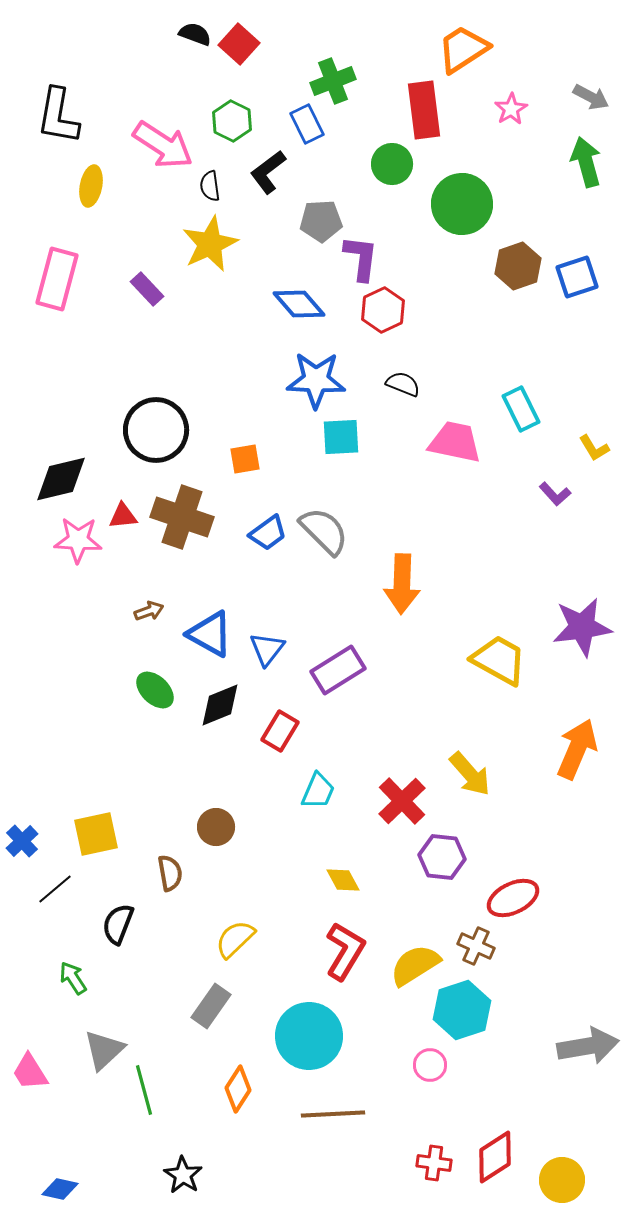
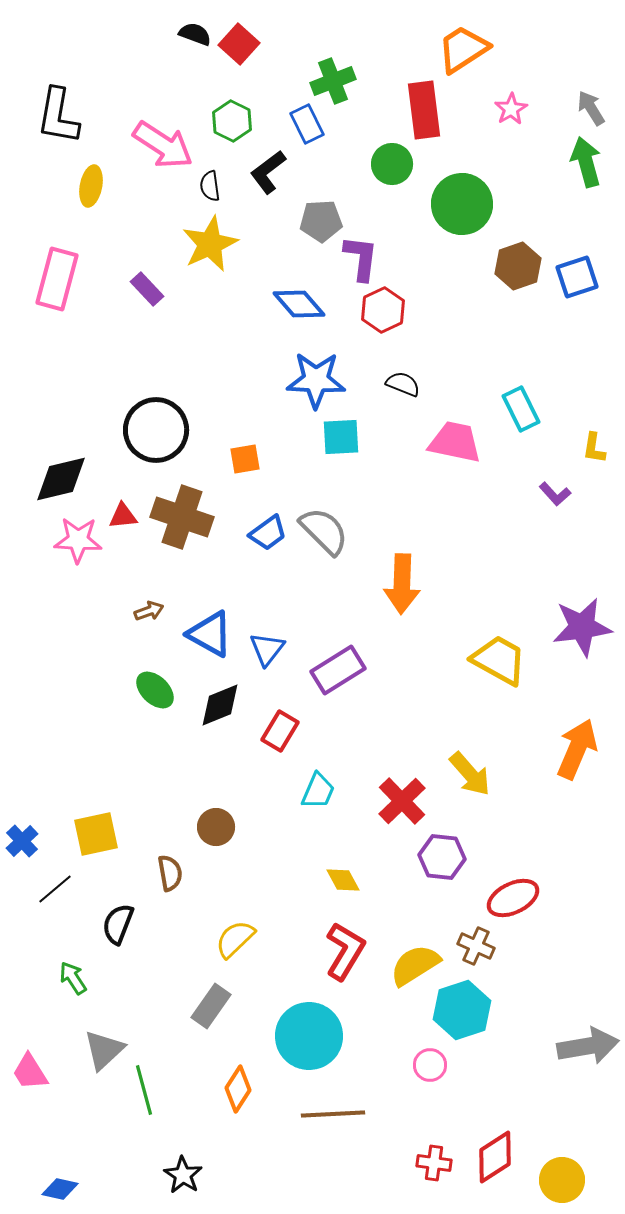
gray arrow at (591, 97): moved 11 px down; rotated 150 degrees counterclockwise
yellow L-shape at (594, 448): rotated 40 degrees clockwise
